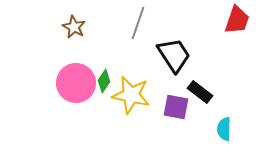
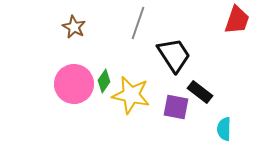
pink circle: moved 2 px left, 1 px down
